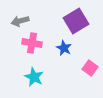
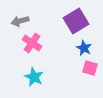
pink cross: rotated 24 degrees clockwise
blue star: moved 20 px right
pink square: rotated 21 degrees counterclockwise
